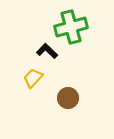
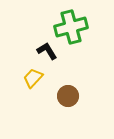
black L-shape: rotated 15 degrees clockwise
brown circle: moved 2 px up
